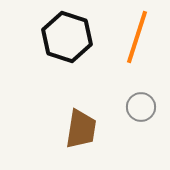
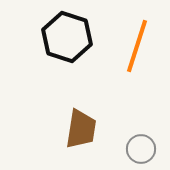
orange line: moved 9 px down
gray circle: moved 42 px down
